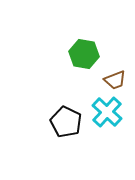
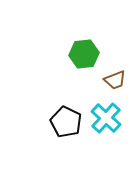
green hexagon: rotated 16 degrees counterclockwise
cyan cross: moved 1 px left, 6 px down
